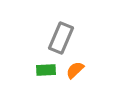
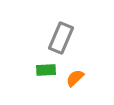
orange semicircle: moved 8 px down
